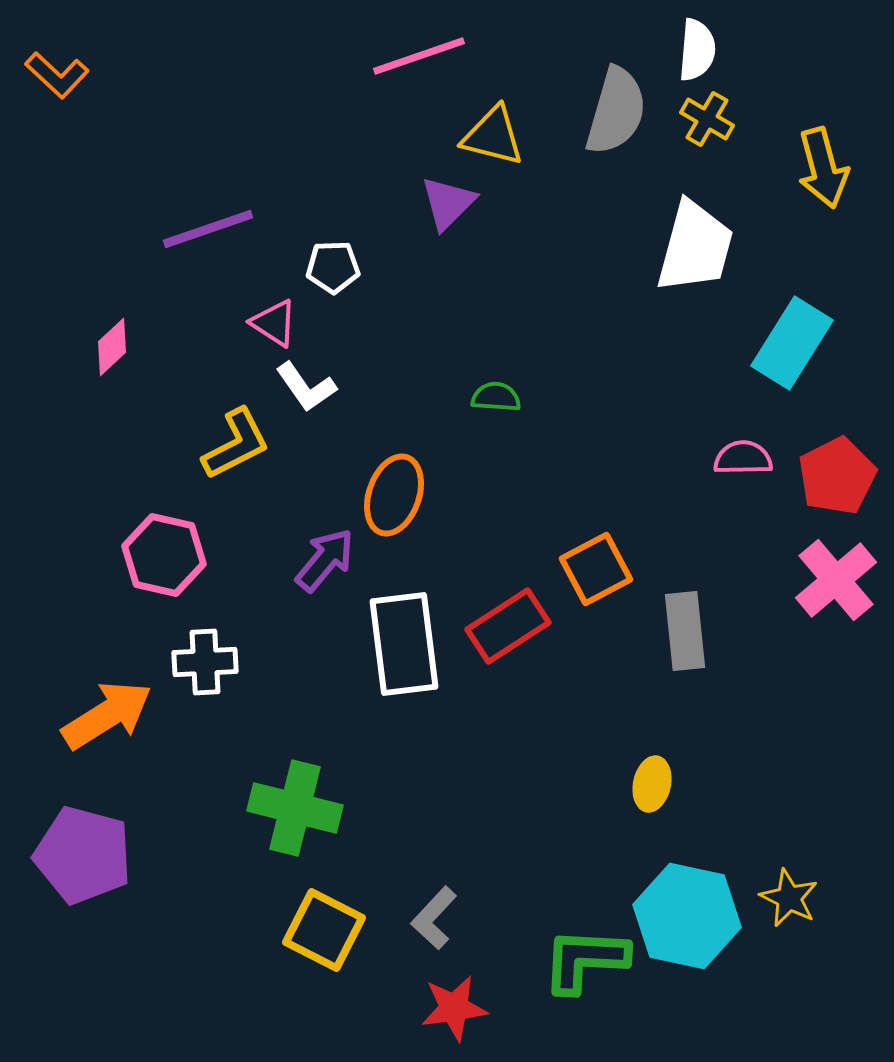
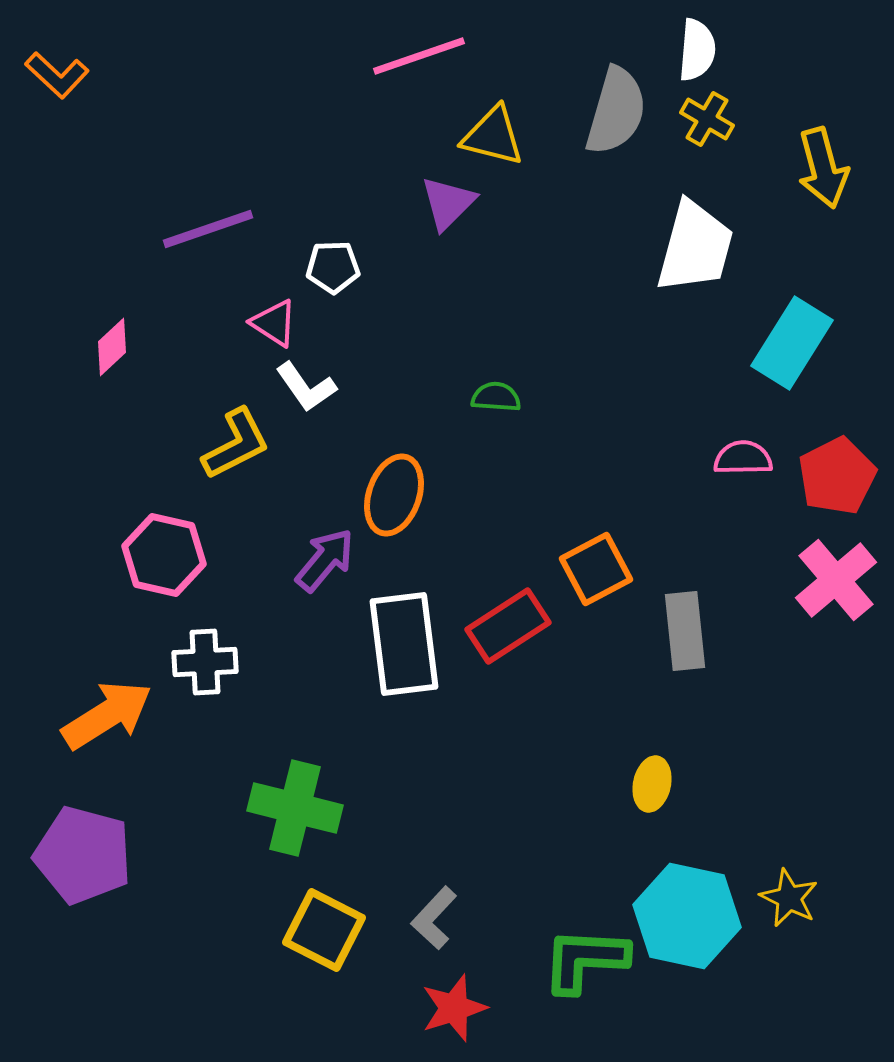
red star: rotated 10 degrees counterclockwise
